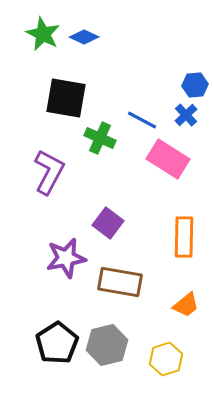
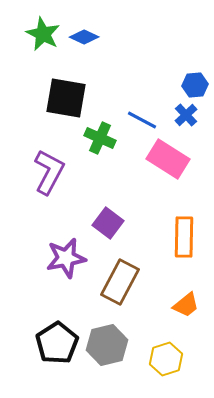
brown rectangle: rotated 72 degrees counterclockwise
